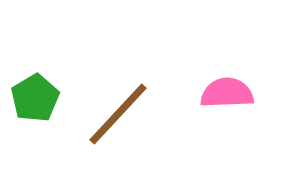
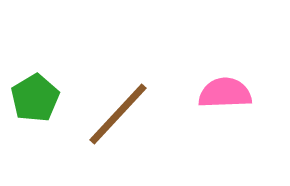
pink semicircle: moved 2 px left
